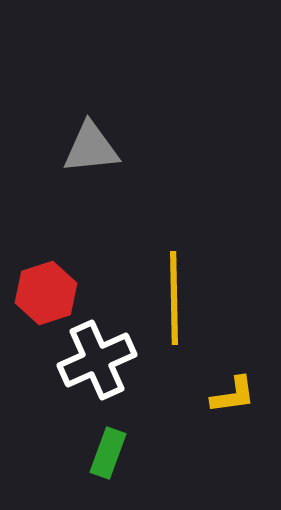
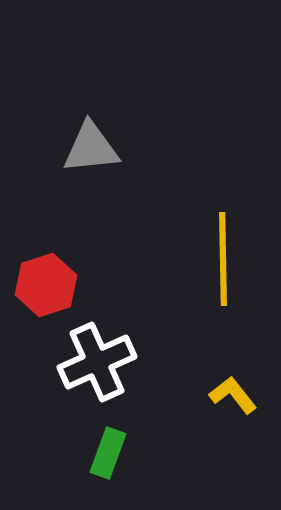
red hexagon: moved 8 px up
yellow line: moved 49 px right, 39 px up
white cross: moved 2 px down
yellow L-shape: rotated 120 degrees counterclockwise
